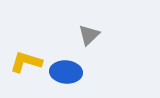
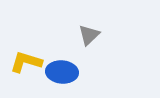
blue ellipse: moved 4 px left
